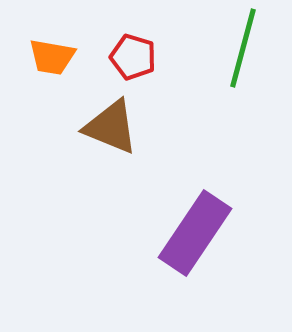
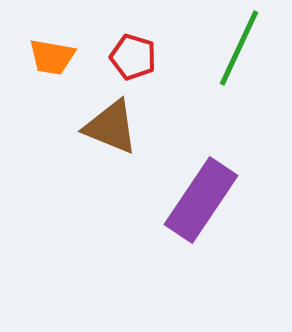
green line: moved 4 px left; rotated 10 degrees clockwise
purple rectangle: moved 6 px right, 33 px up
